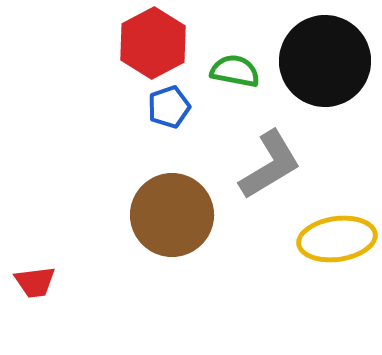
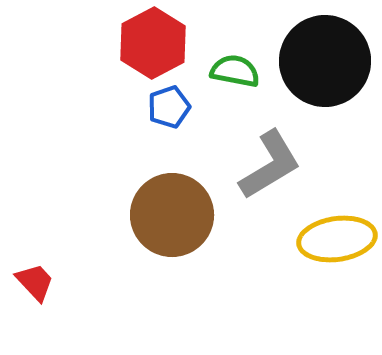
red trapezoid: rotated 126 degrees counterclockwise
